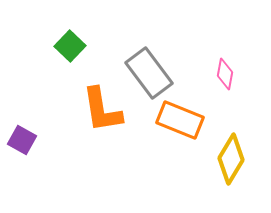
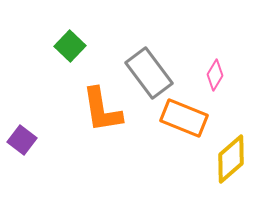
pink diamond: moved 10 px left, 1 px down; rotated 20 degrees clockwise
orange rectangle: moved 4 px right, 2 px up
purple square: rotated 8 degrees clockwise
yellow diamond: rotated 18 degrees clockwise
